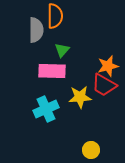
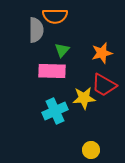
orange semicircle: rotated 90 degrees clockwise
orange star: moved 6 px left, 13 px up
yellow star: moved 4 px right, 1 px down
cyan cross: moved 9 px right, 2 px down
